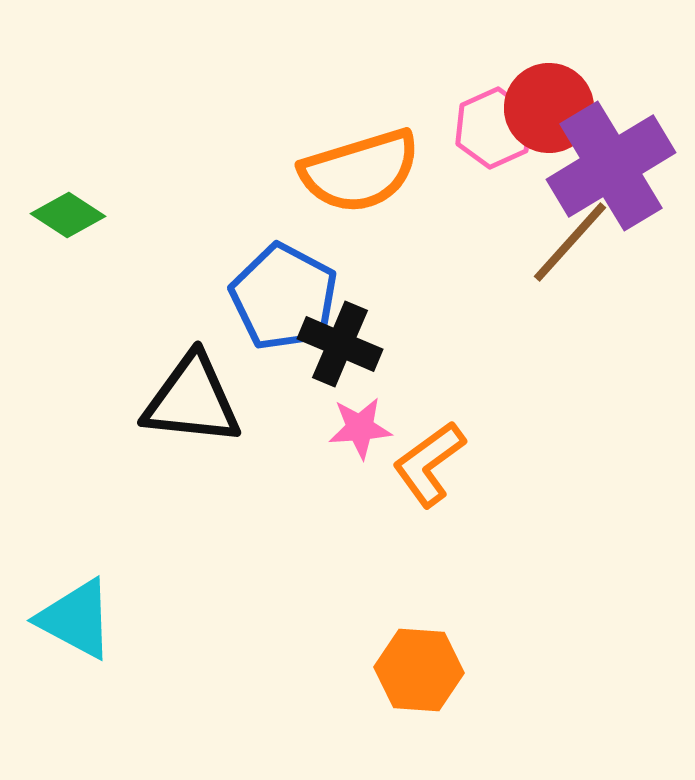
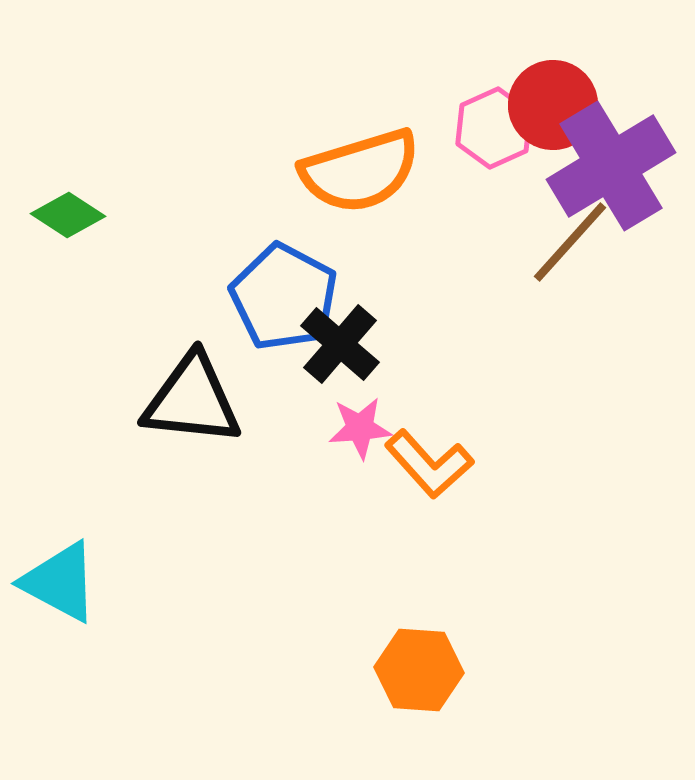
red circle: moved 4 px right, 3 px up
black cross: rotated 18 degrees clockwise
orange L-shape: rotated 96 degrees counterclockwise
cyan triangle: moved 16 px left, 37 px up
